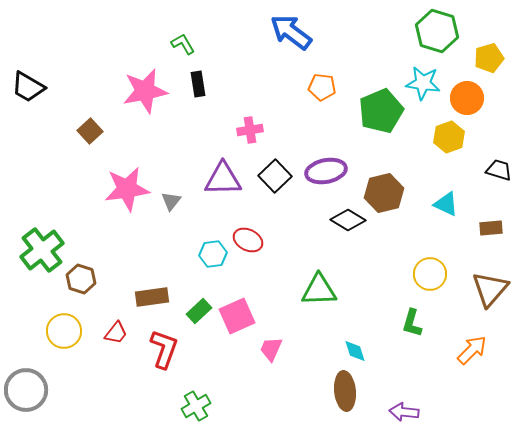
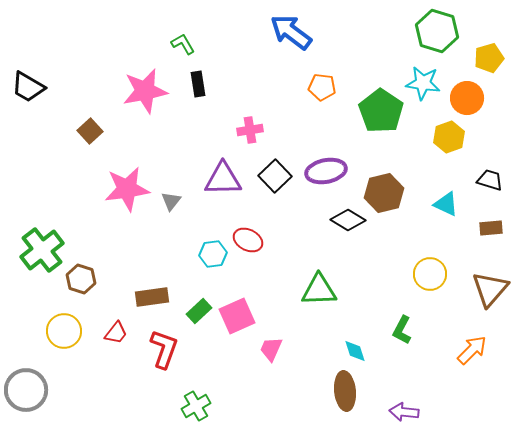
green pentagon at (381, 111): rotated 15 degrees counterclockwise
black trapezoid at (499, 170): moved 9 px left, 10 px down
green L-shape at (412, 323): moved 10 px left, 7 px down; rotated 12 degrees clockwise
